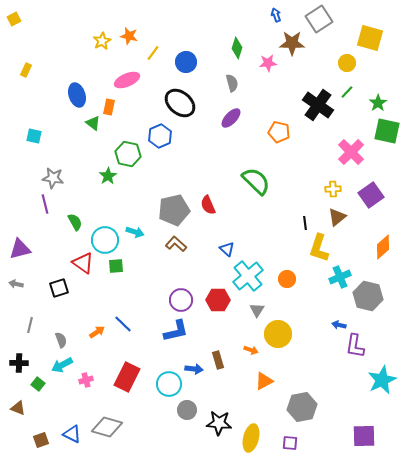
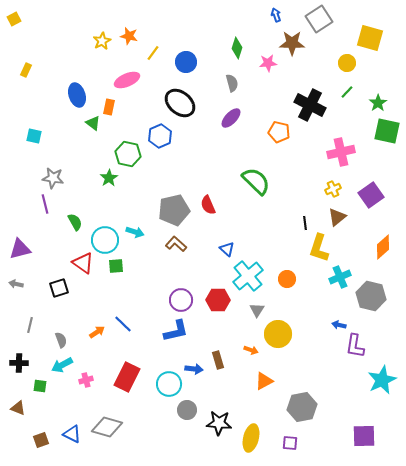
black cross at (318, 105): moved 8 px left; rotated 8 degrees counterclockwise
pink cross at (351, 152): moved 10 px left; rotated 32 degrees clockwise
green star at (108, 176): moved 1 px right, 2 px down
yellow cross at (333, 189): rotated 21 degrees counterclockwise
gray hexagon at (368, 296): moved 3 px right
green square at (38, 384): moved 2 px right, 2 px down; rotated 32 degrees counterclockwise
